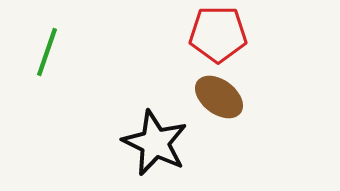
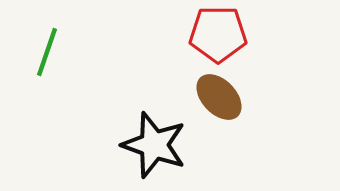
brown ellipse: rotated 9 degrees clockwise
black star: moved 1 px left, 2 px down; rotated 6 degrees counterclockwise
